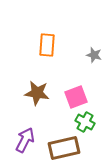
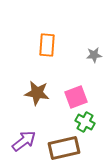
gray star: rotated 21 degrees counterclockwise
purple arrow: moved 1 px left, 1 px down; rotated 25 degrees clockwise
